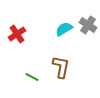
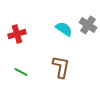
cyan semicircle: rotated 66 degrees clockwise
red cross: rotated 18 degrees clockwise
green line: moved 11 px left, 5 px up
